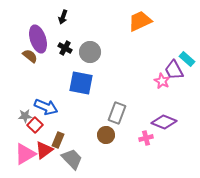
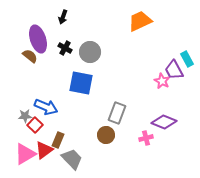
cyan rectangle: rotated 21 degrees clockwise
